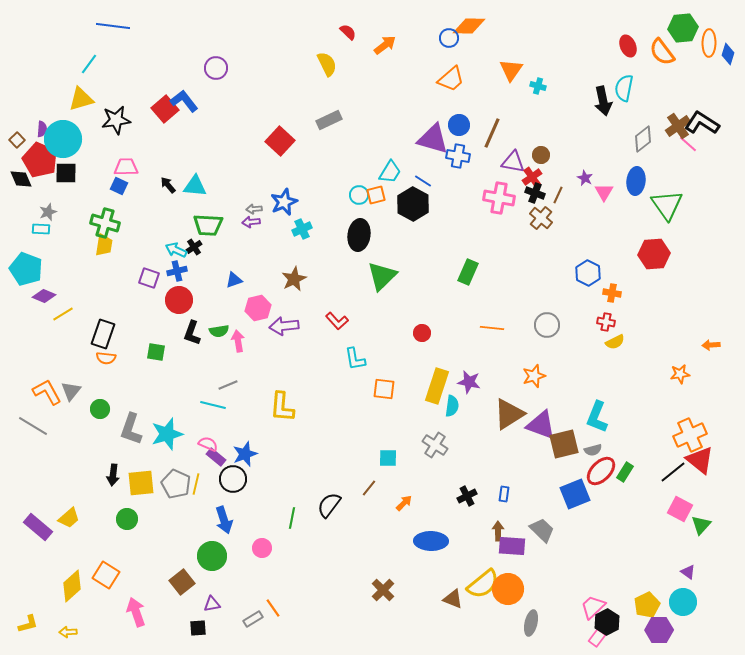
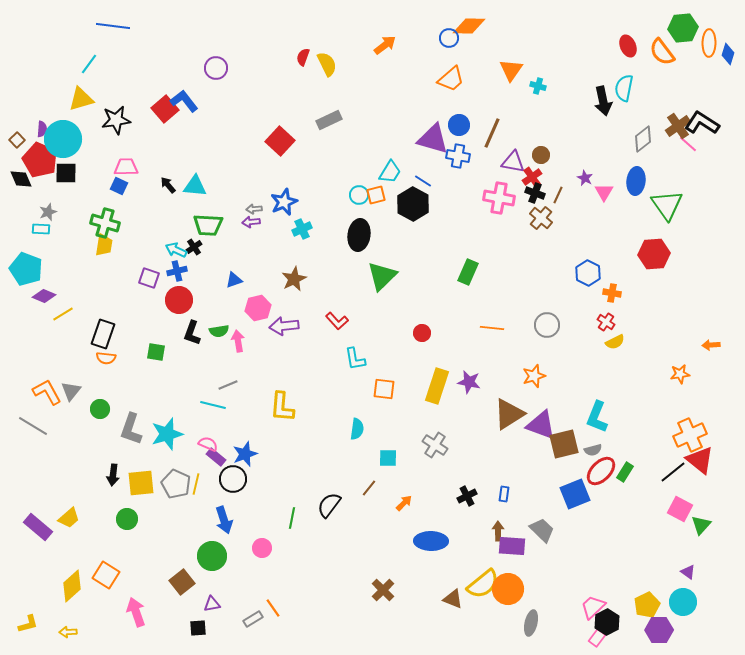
red semicircle at (348, 32): moved 45 px left, 25 px down; rotated 114 degrees counterclockwise
red cross at (606, 322): rotated 24 degrees clockwise
cyan semicircle at (452, 406): moved 95 px left, 23 px down
